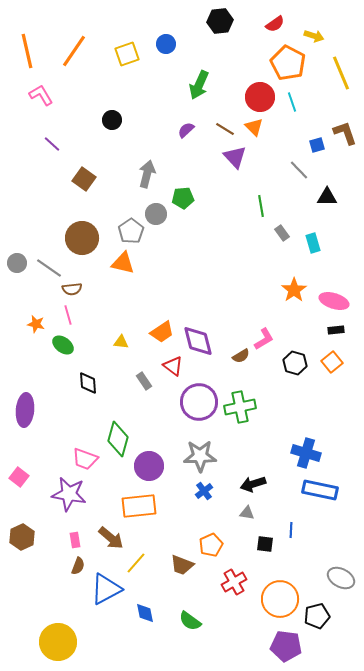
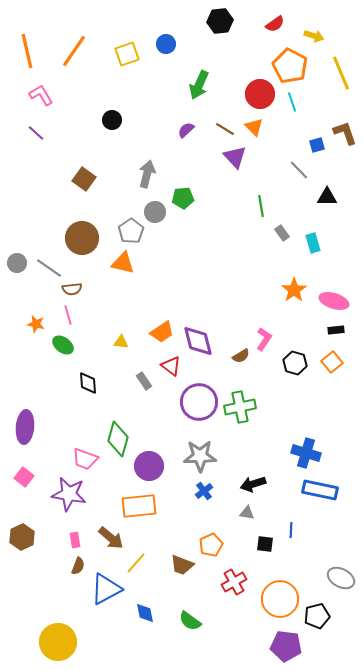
orange pentagon at (288, 63): moved 2 px right, 3 px down
red circle at (260, 97): moved 3 px up
purple line at (52, 144): moved 16 px left, 11 px up
gray circle at (156, 214): moved 1 px left, 2 px up
pink L-shape at (264, 339): rotated 25 degrees counterclockwise
red triangle at (173, 366): moved 2 px left
purple ellipse at (25, 410): moved 17 px down
pink square at (19, 477): moved 5 px right
